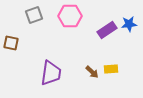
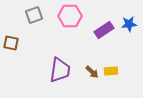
purple rectangle: moved 3 px left
yellow rectangle: moved 2 px down
purple trapezoid: moved 9 px right, 3 px up
